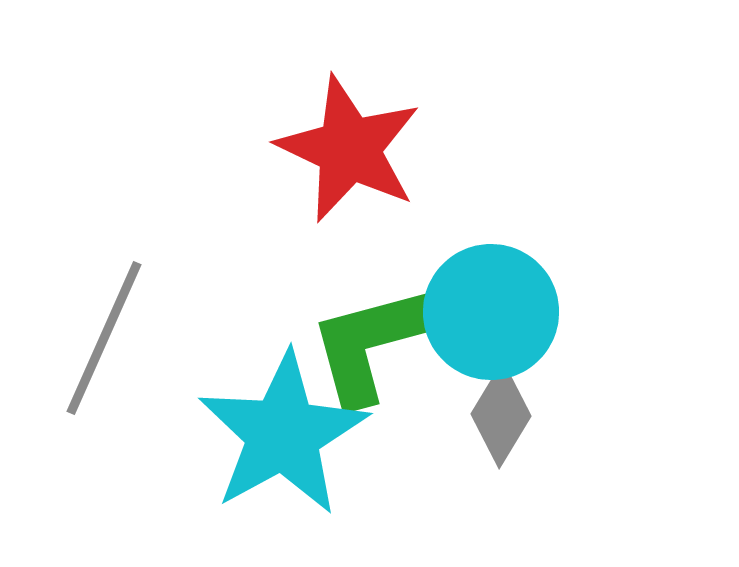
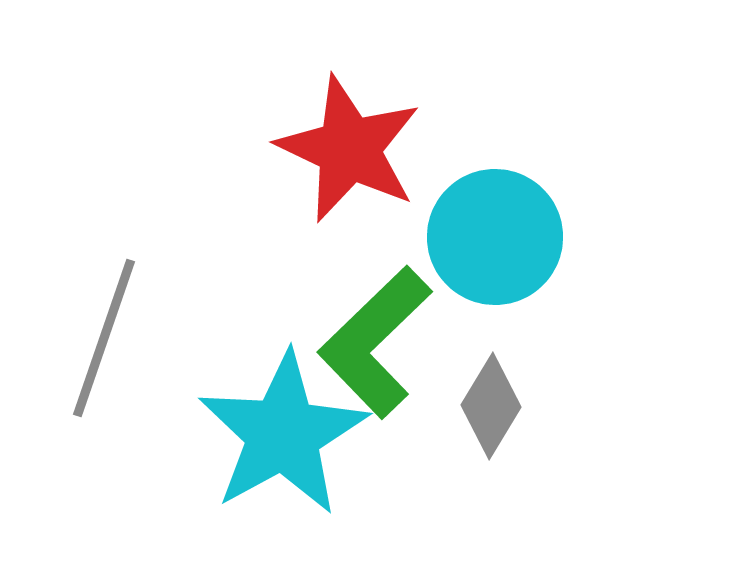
cyan circle: moved 4 px right, 75 px up
gray line: rotated 5 degrees counterclockwise
green L-shape: rotated 29 degrees counterclockwise
gray diamond: moved 10 px left, 9 px up
